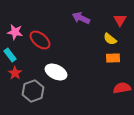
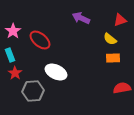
red triangle: rotated 40 degrees clockwise
pink star: moved 2 px left, 1 px up; rotated 28 degrees clockwise
cyan rectangle: rotated 16 degrees clockwise
gray hexagon: rotated 15 degrees clockwise
